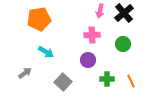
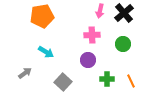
orange pentagon: moved 3 px right, 3 px up
